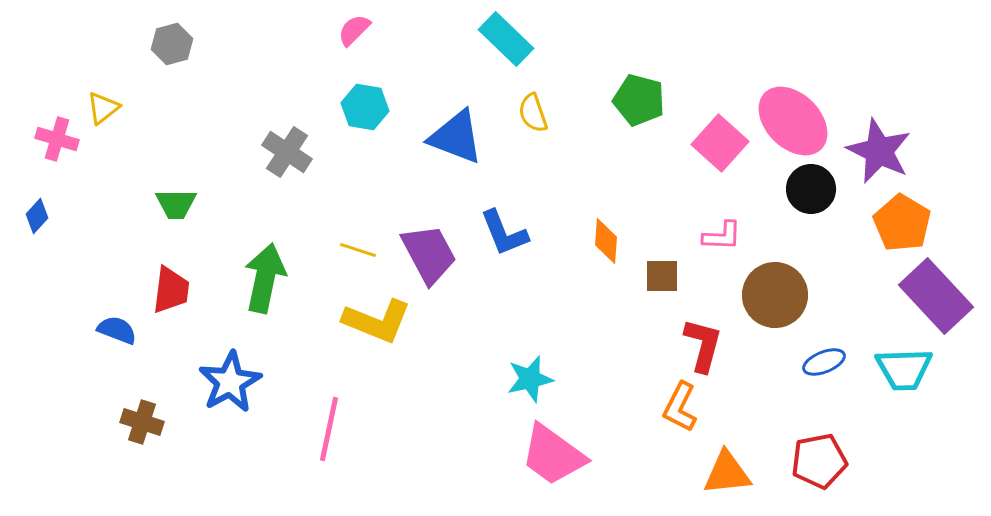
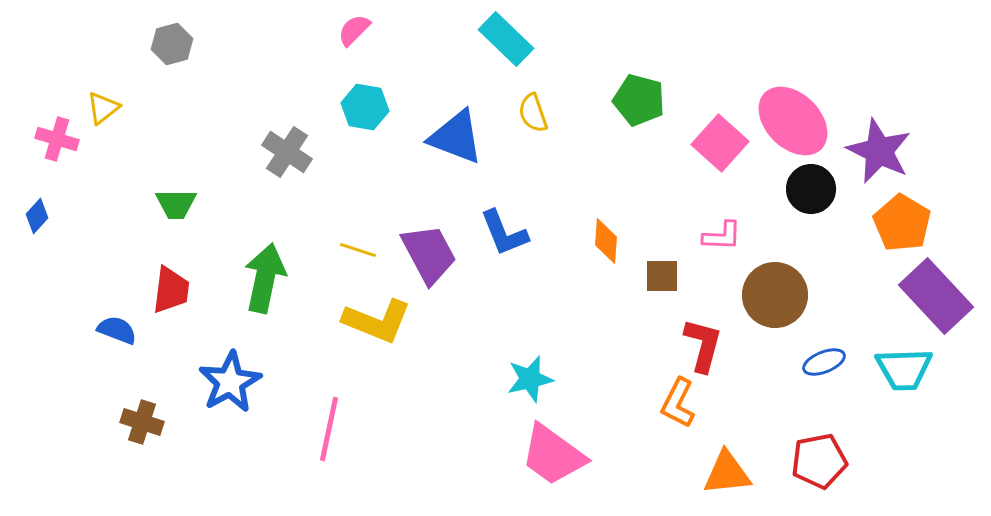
orange L-shape: moved 2 px left, 4 px up
